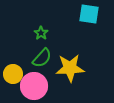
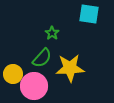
green star: moved 11 px right
